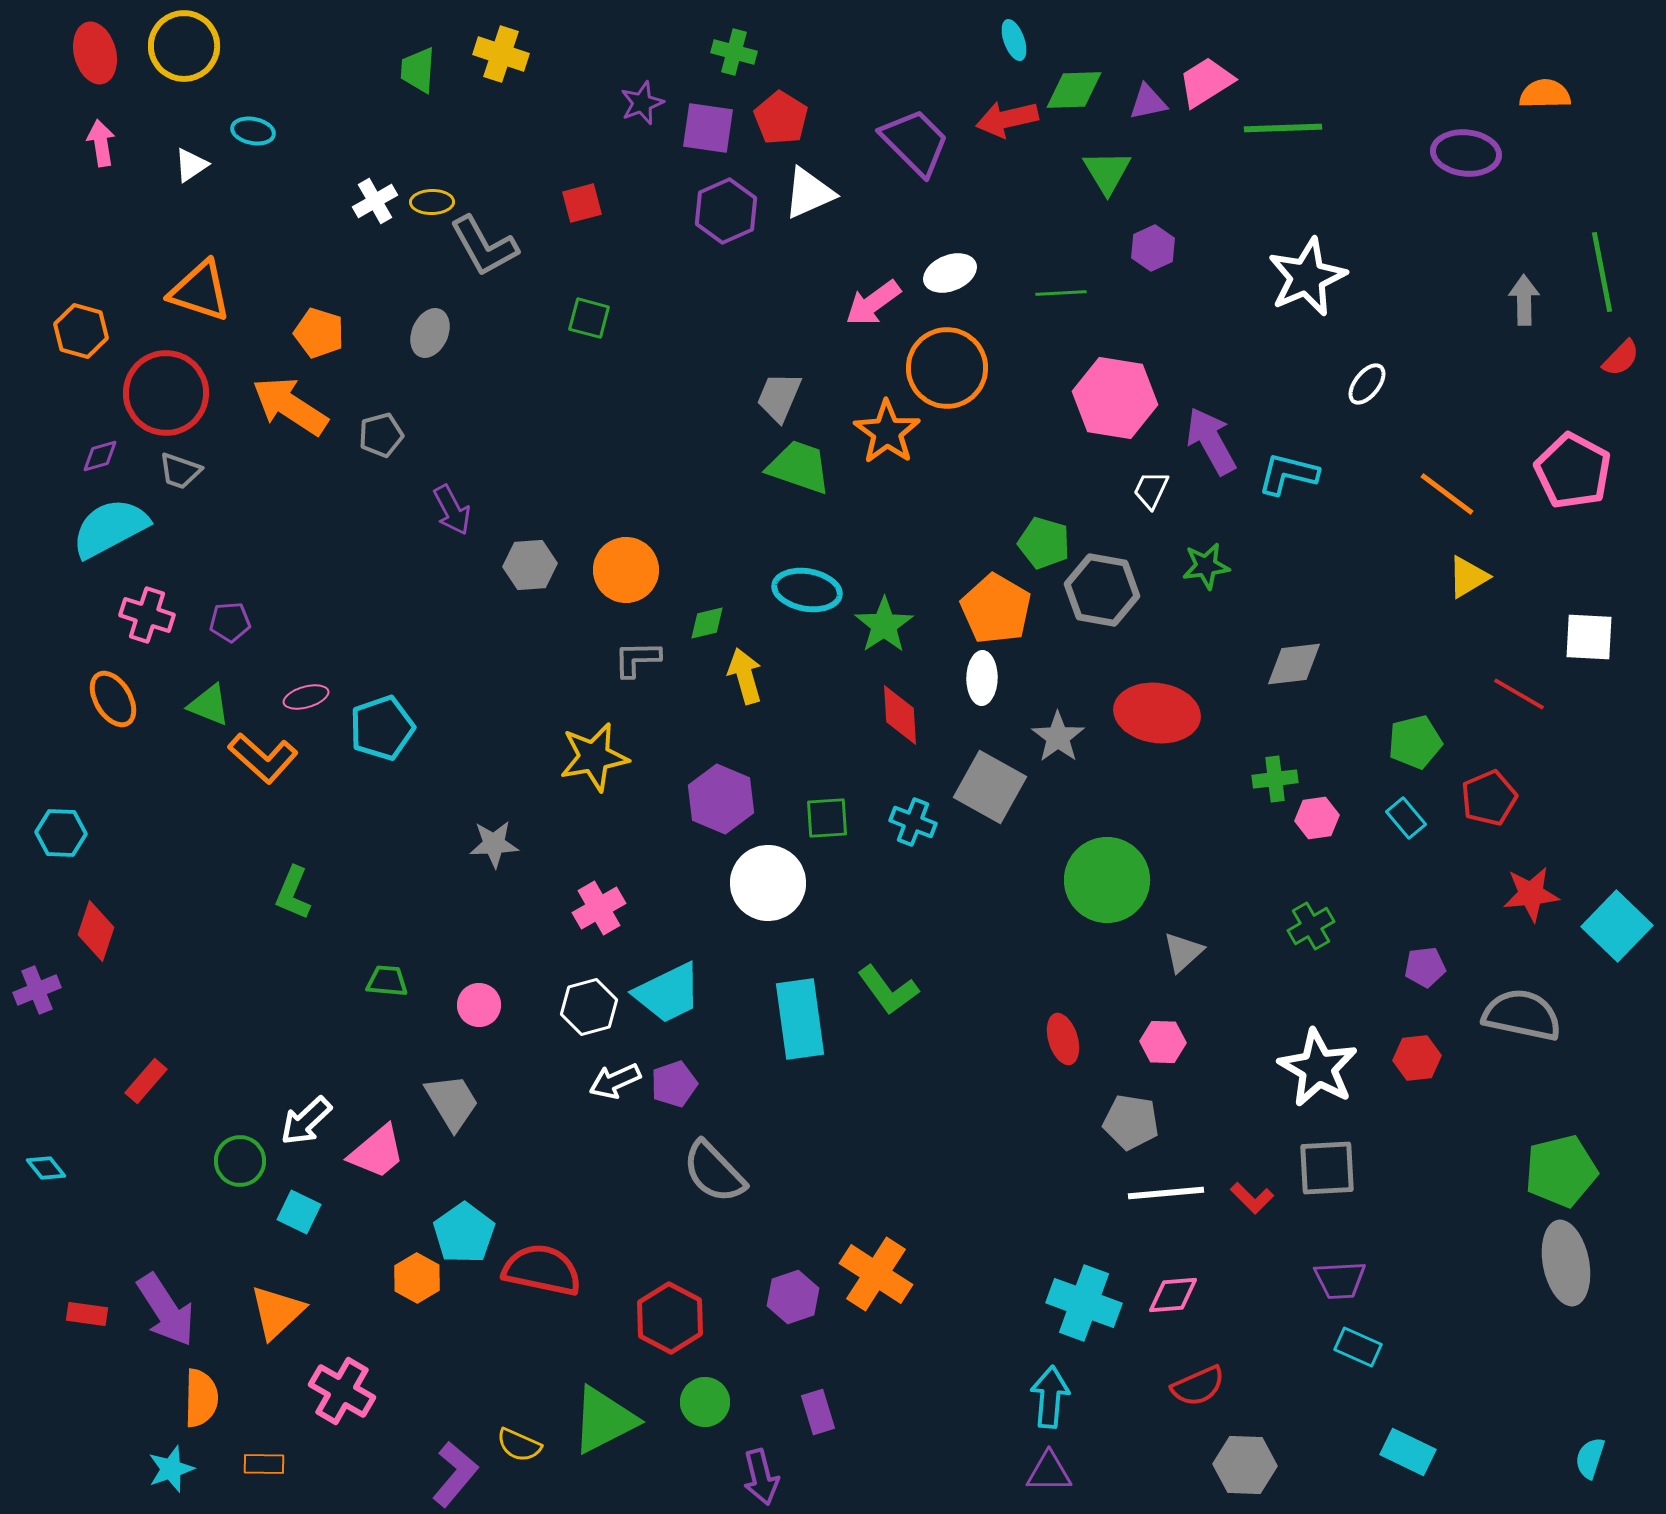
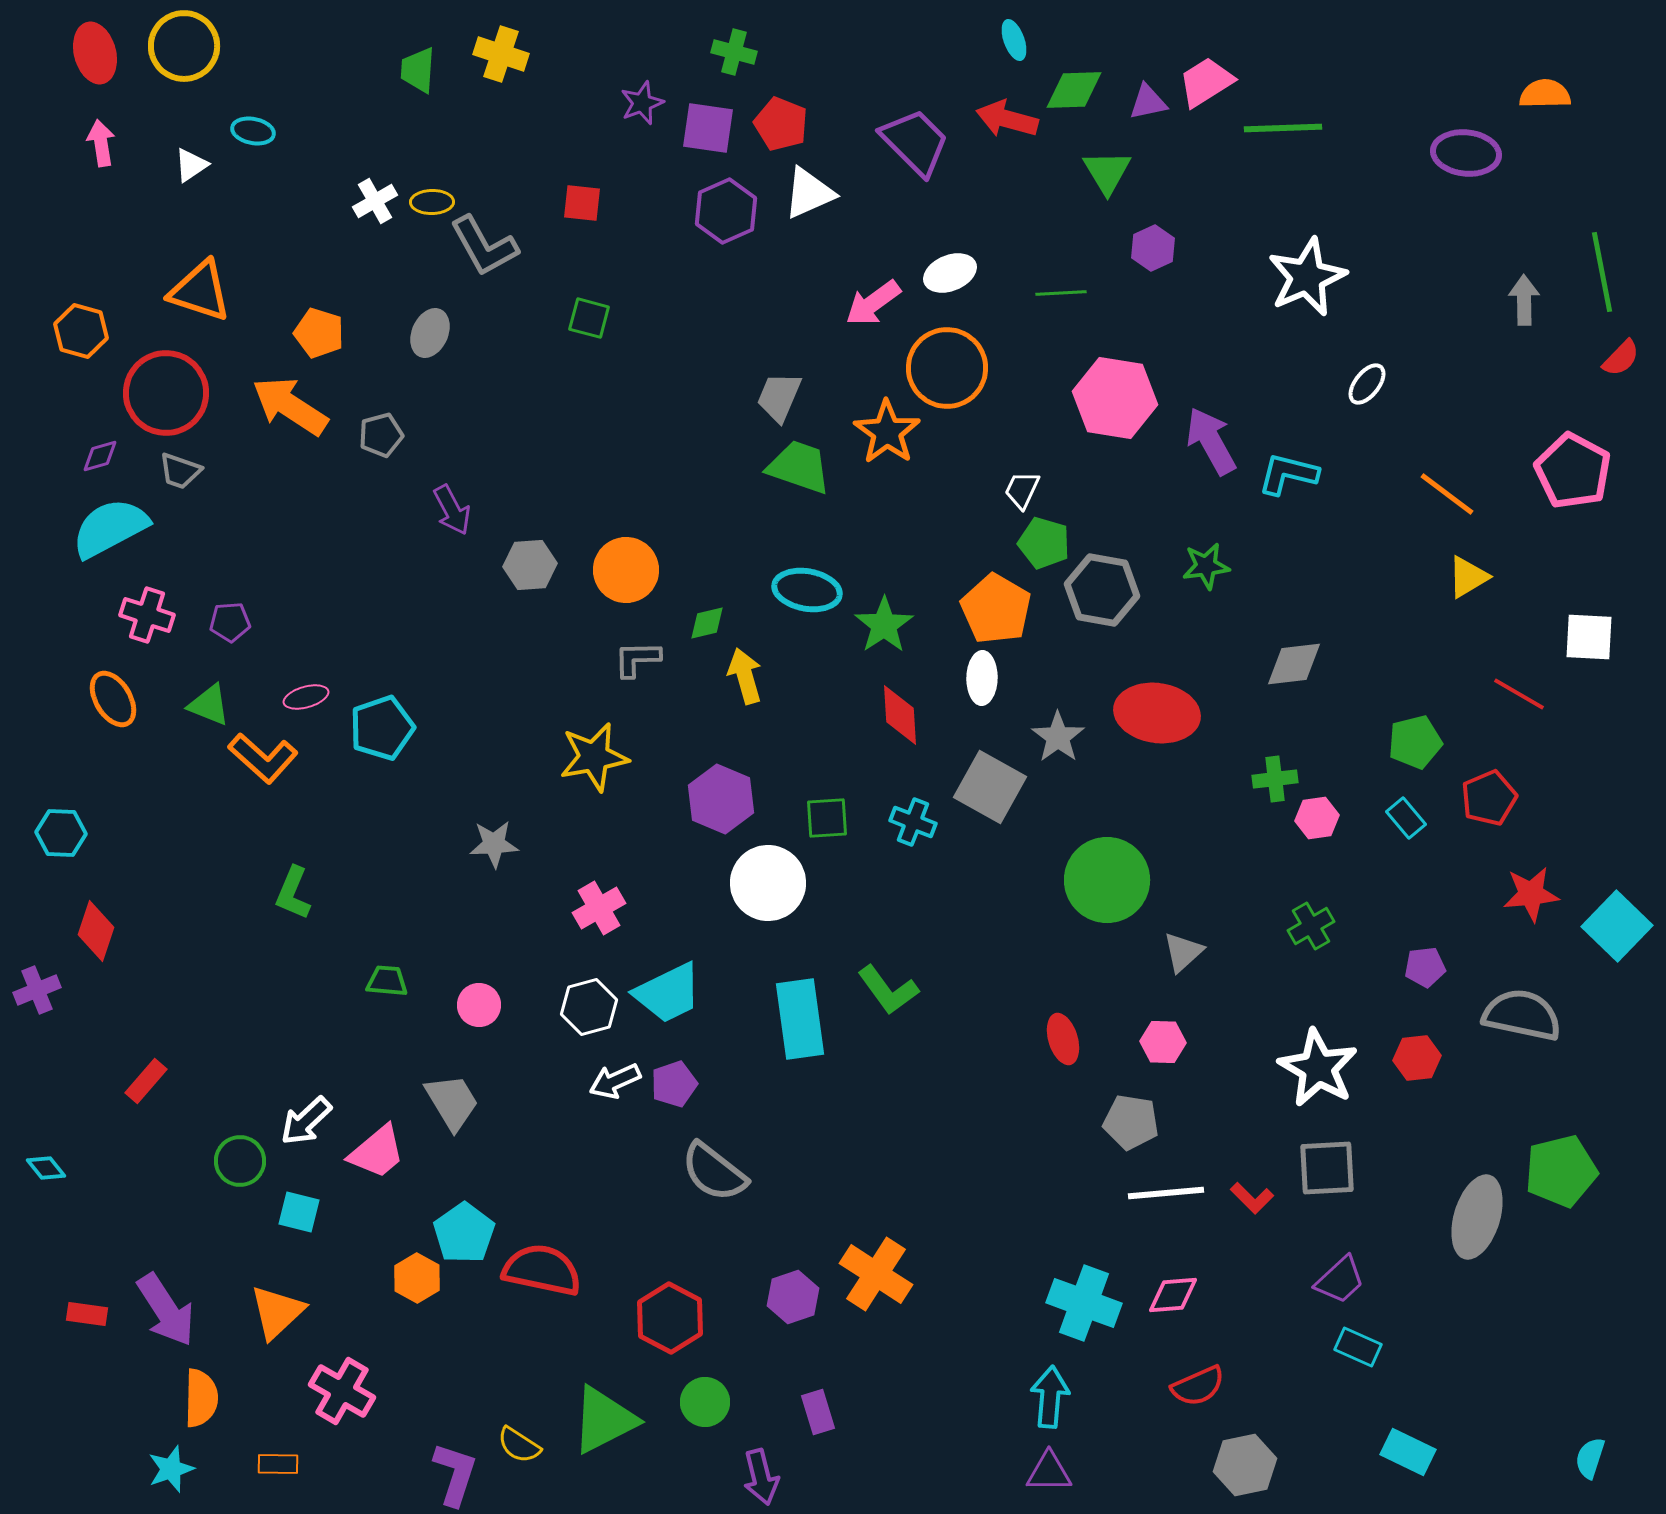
red pentagon at (781, 118): moved 6 px down; rotated 10 degrees counterclockwise
red arrow at (1007, 119): rotated 28 degrees clockwise
red square at (582, 203): rotated 21 degrees clockwise
white trapezoid at (1151, 490): moved 129 px left
gray semicircle at (714, 1172): rotated 8 degrees counterclockwise
cyan square at (299, 1212): rotated 12 degrees counterclockwise
gray ellipse at (1566, 1263): moved 89 px left, 46 px up; rotated 28 degrees clockwise
purple trapezoid at (1340, 1280): rotated 40 degrees counterclockwise
yellow semicircle at (519, 1445): rotated 9 degrees clockwise
orange rectangle at (264, 1464): moved 14 px right
gray hexagon at (1245, 1465): rotated 14 degrees counterclockwise
purple L-shape at (455, 1474): rotated 22 degrees counterclockwise
